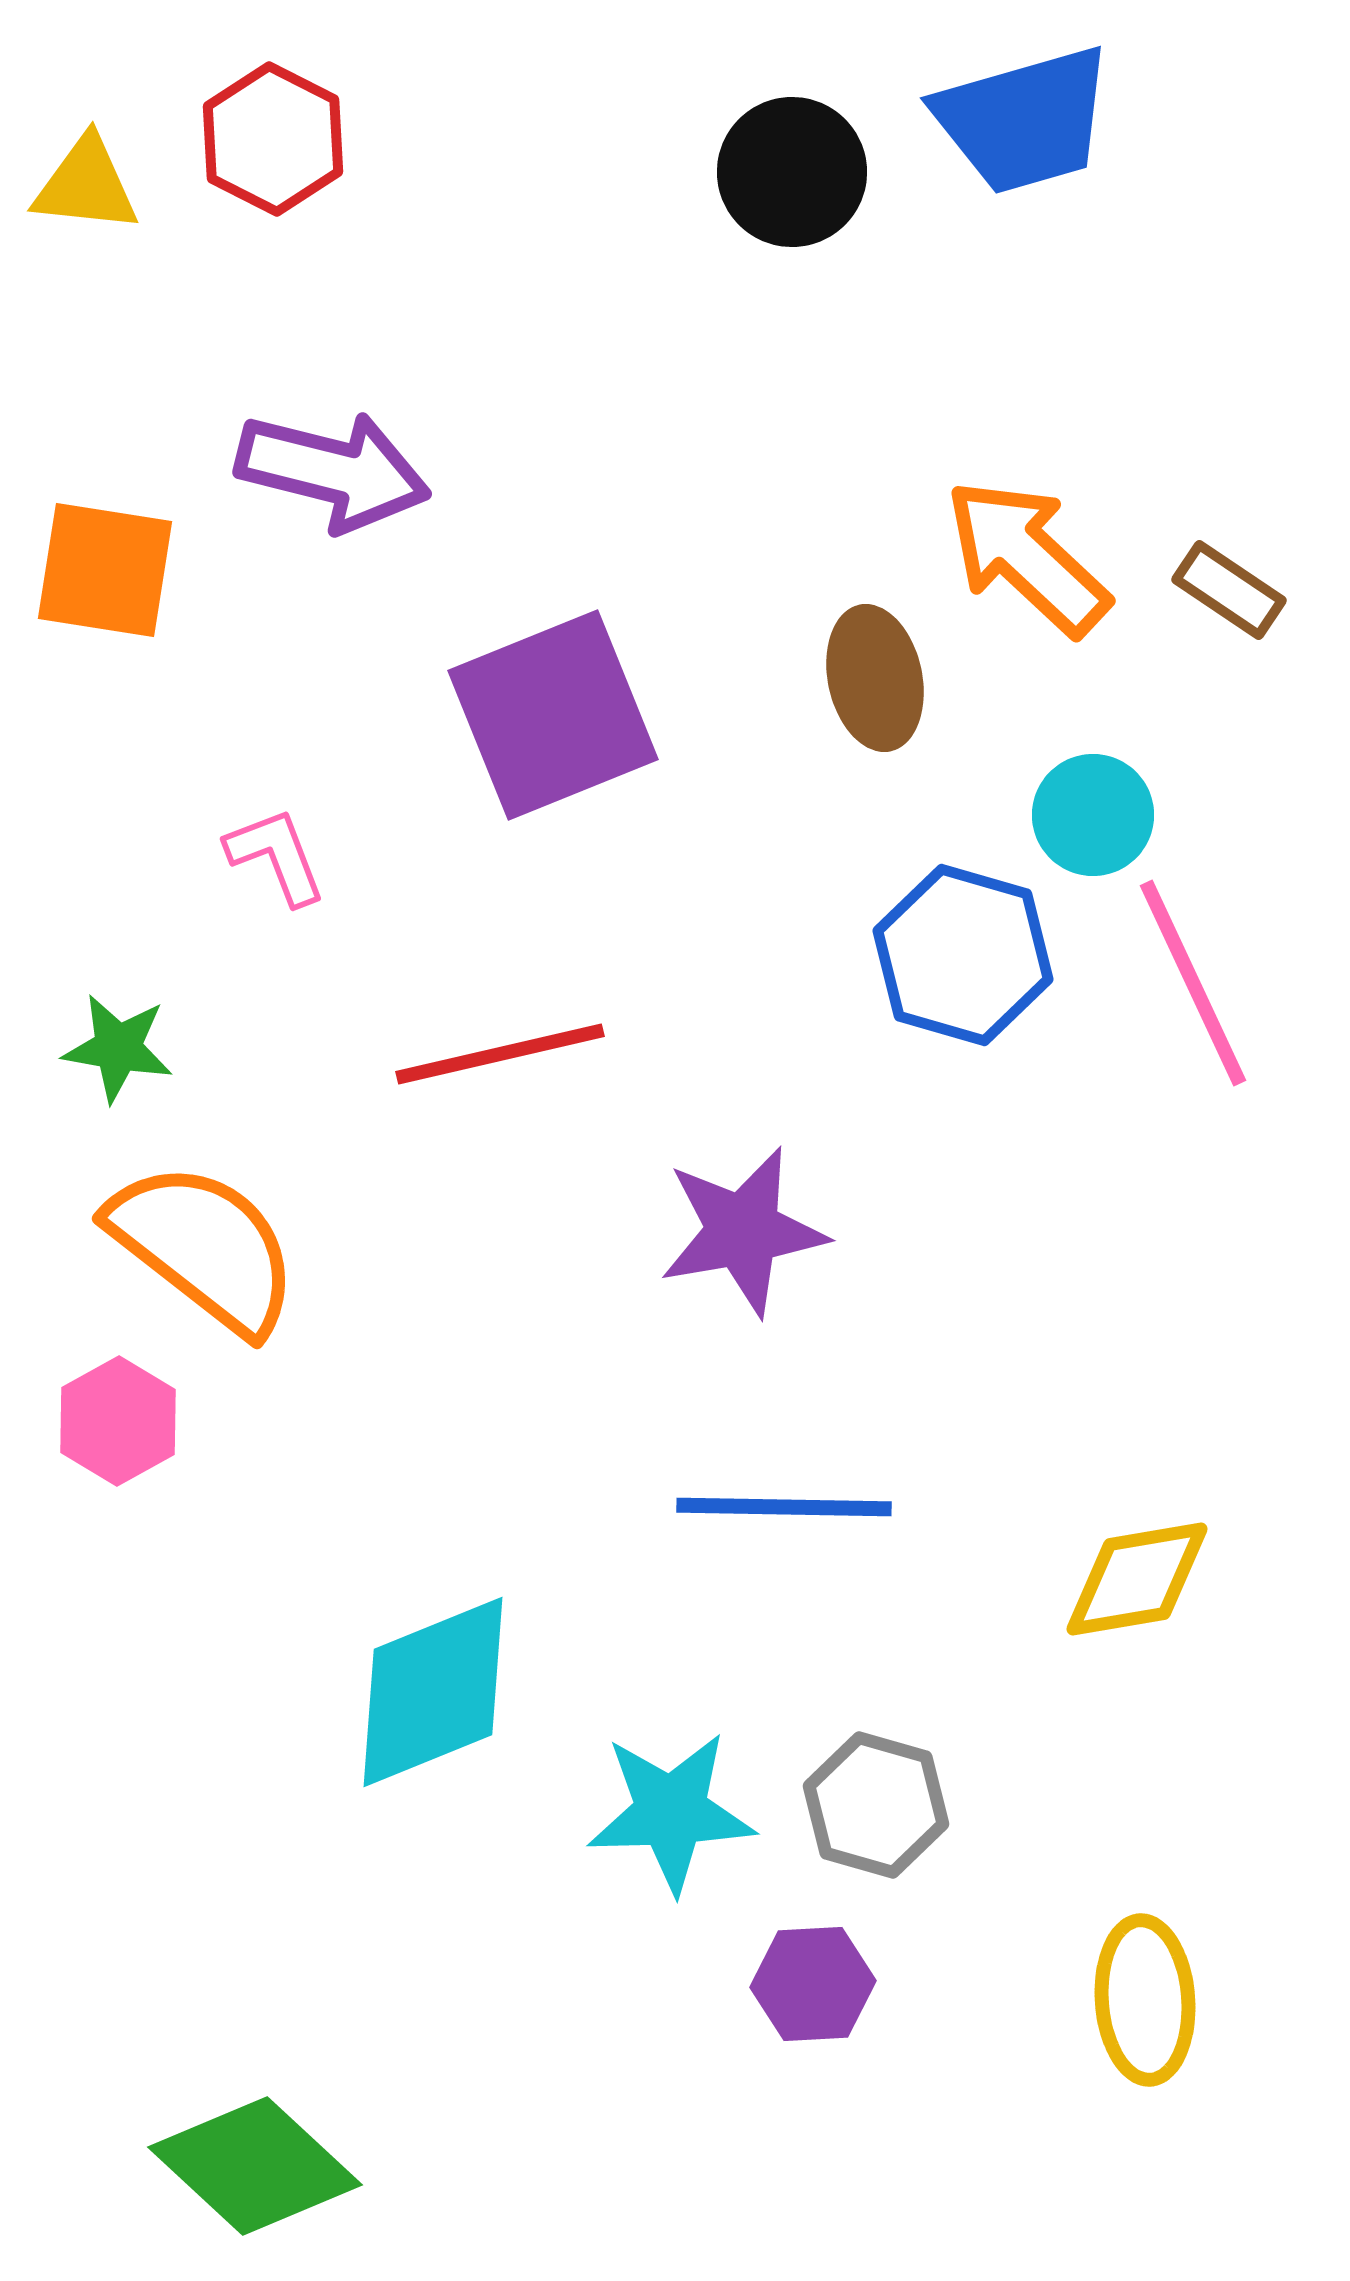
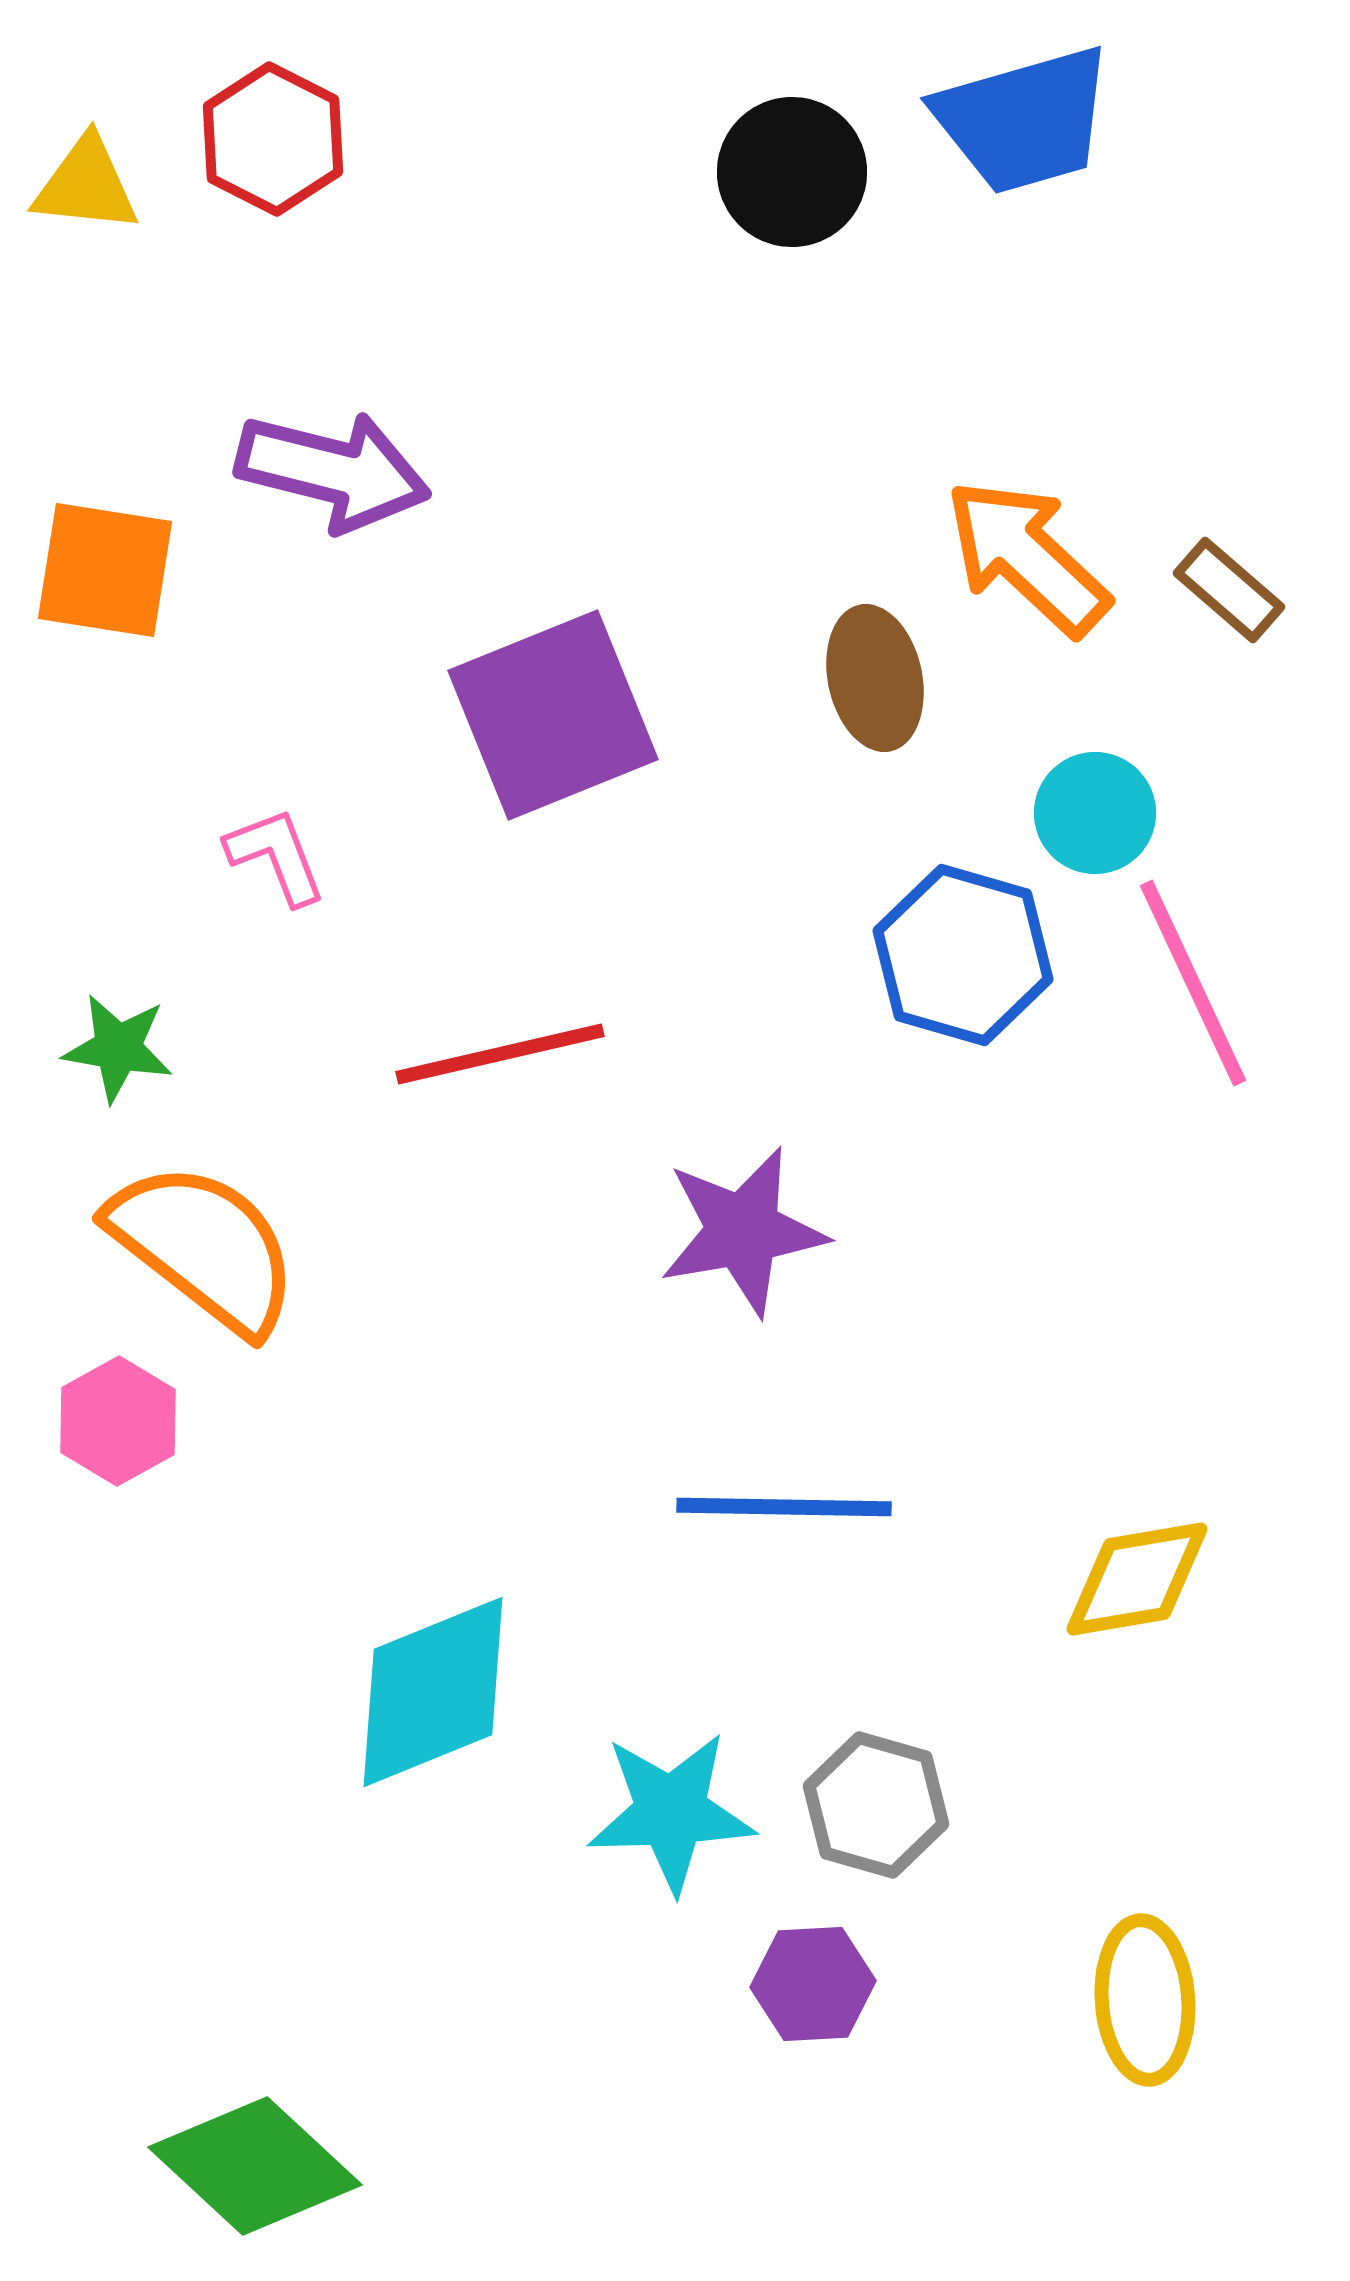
brown rectangle: rotated 7 degrees clockwise
cyan circle: moved 2 px right, 2 px up
